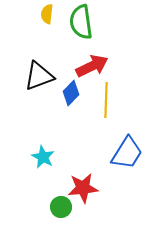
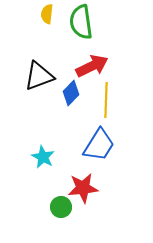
blue trapezoid: moved 28 px left, 8 px up
